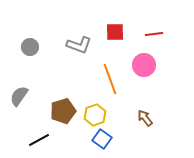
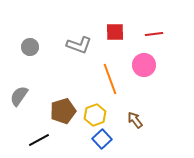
brown arrow: moved 10 px left, 2 px down
blue square: rotated 12 degrees clockwise
